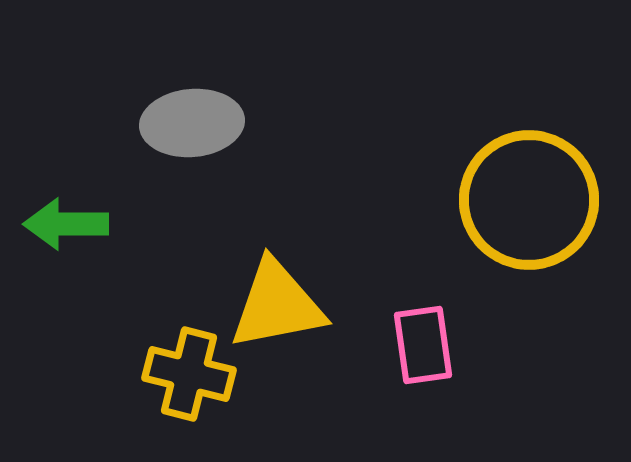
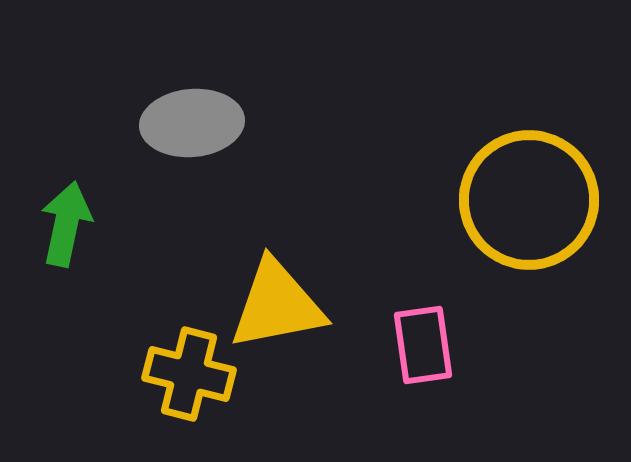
green arrow: rotated 102 degrees clockwise
